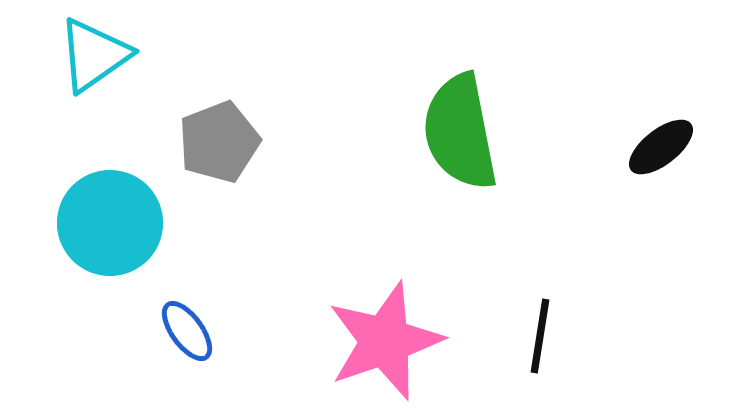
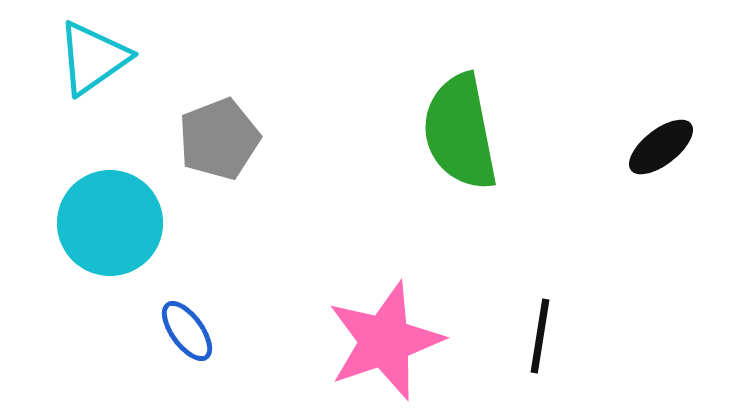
cyan triangle: moved 1 px left, 3 px down
gray pentagon: moved 3 px up
